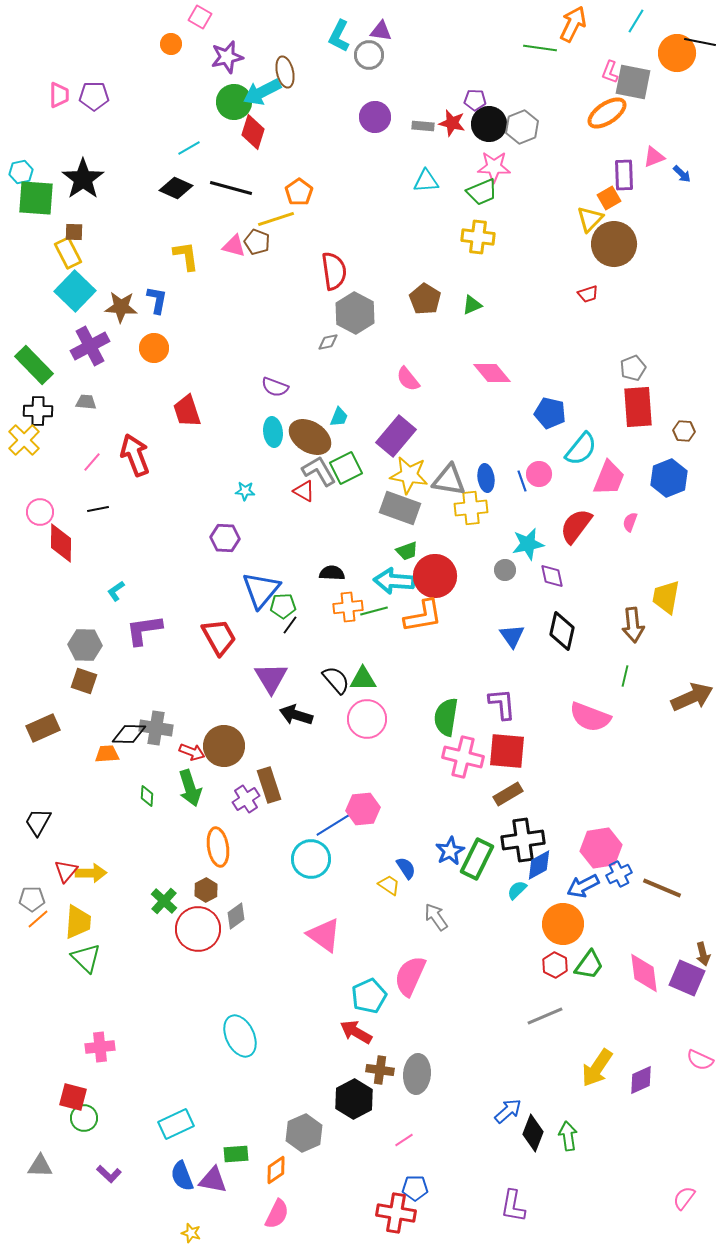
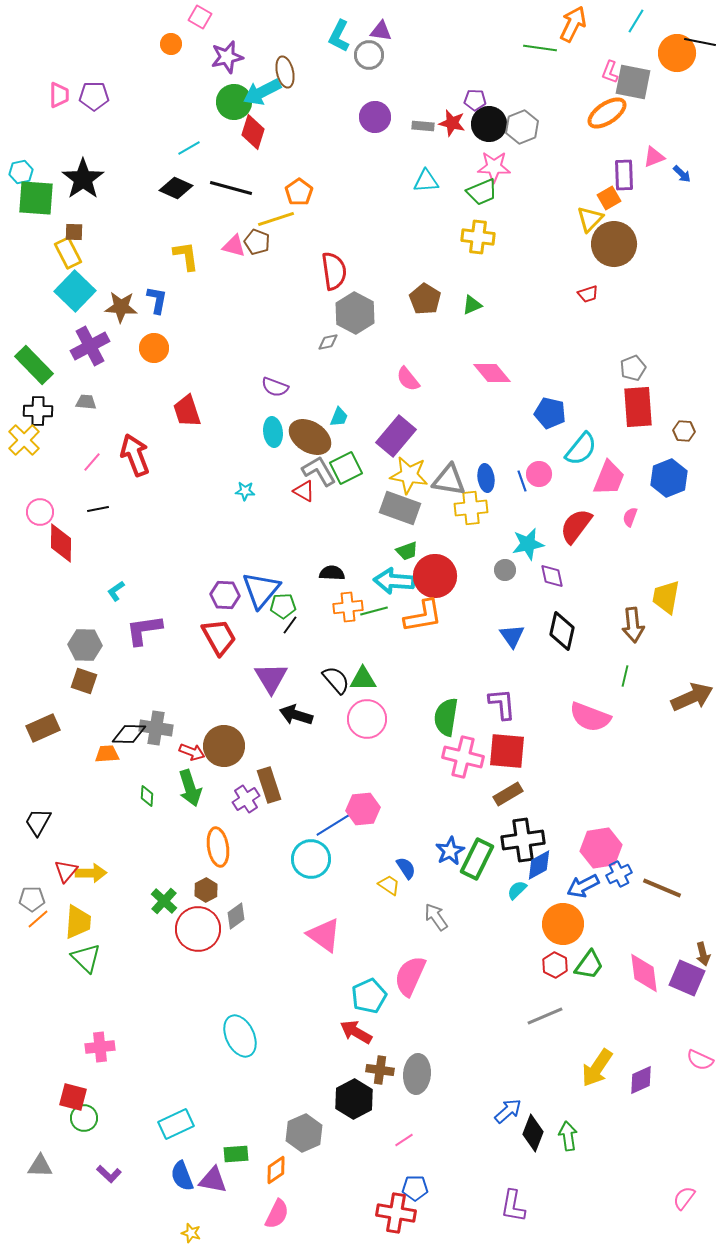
pink semicircle at (630, 522): moved 5 px up
purple hexagon at (225, 538): moved 57 px down
